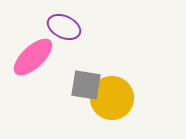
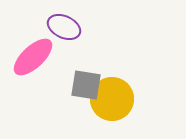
yellow circle: moved 1 px down
